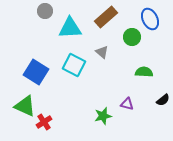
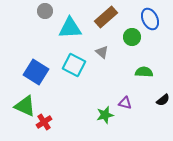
purple triangle: moved 2 px left, 1 px up
green star: moved 2 px right, 1 px up
